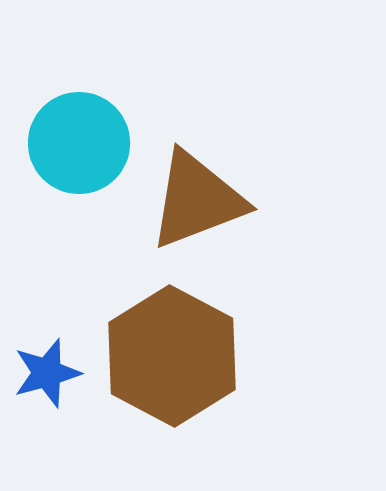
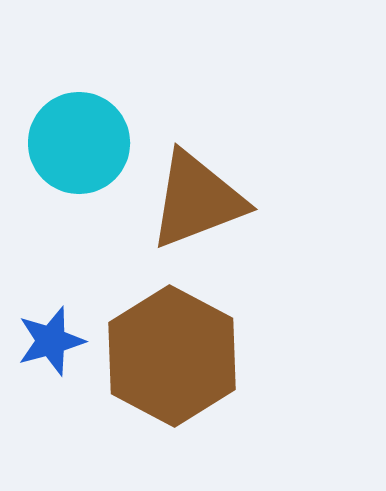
blue star: moved 4 px right, 32 px up
